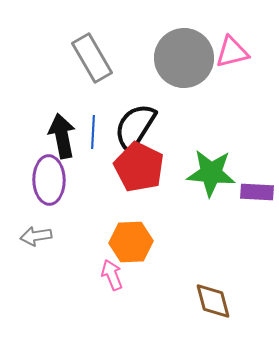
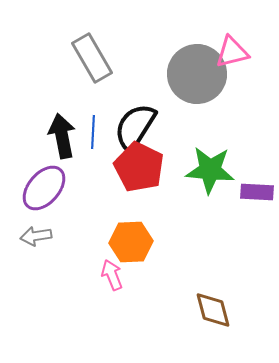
gray circle: moved 13 px right, 16 px down
green star: moved 1 px left, 3 px up
purple ellipse: moved 5 px left, 8 px down; rotated 42 degrees clockwise
brown diamond: moved 9 px down
